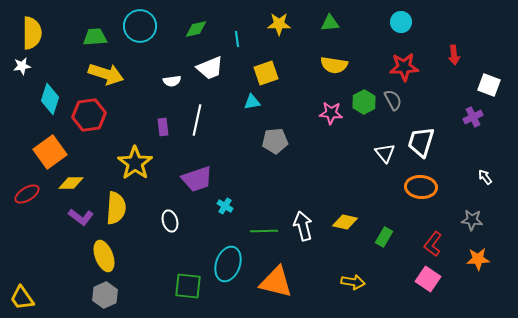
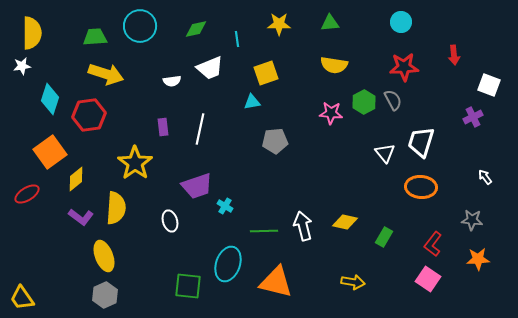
white line at (197, 120): moved 3 px right, 9 px down
purple trapezoid at (197, 179): moved 7 px down
yellow diamond at (71, 183): moved 5 px right, 4 px up; rotated 40 degrees counterclockwise
